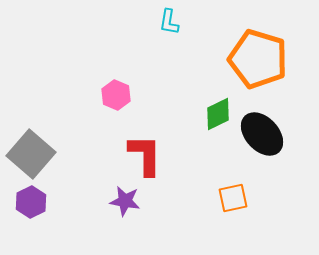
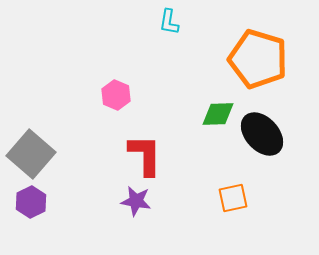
green diamond: rotated 24 degrees clockwise
purple star: moved 11 px right
